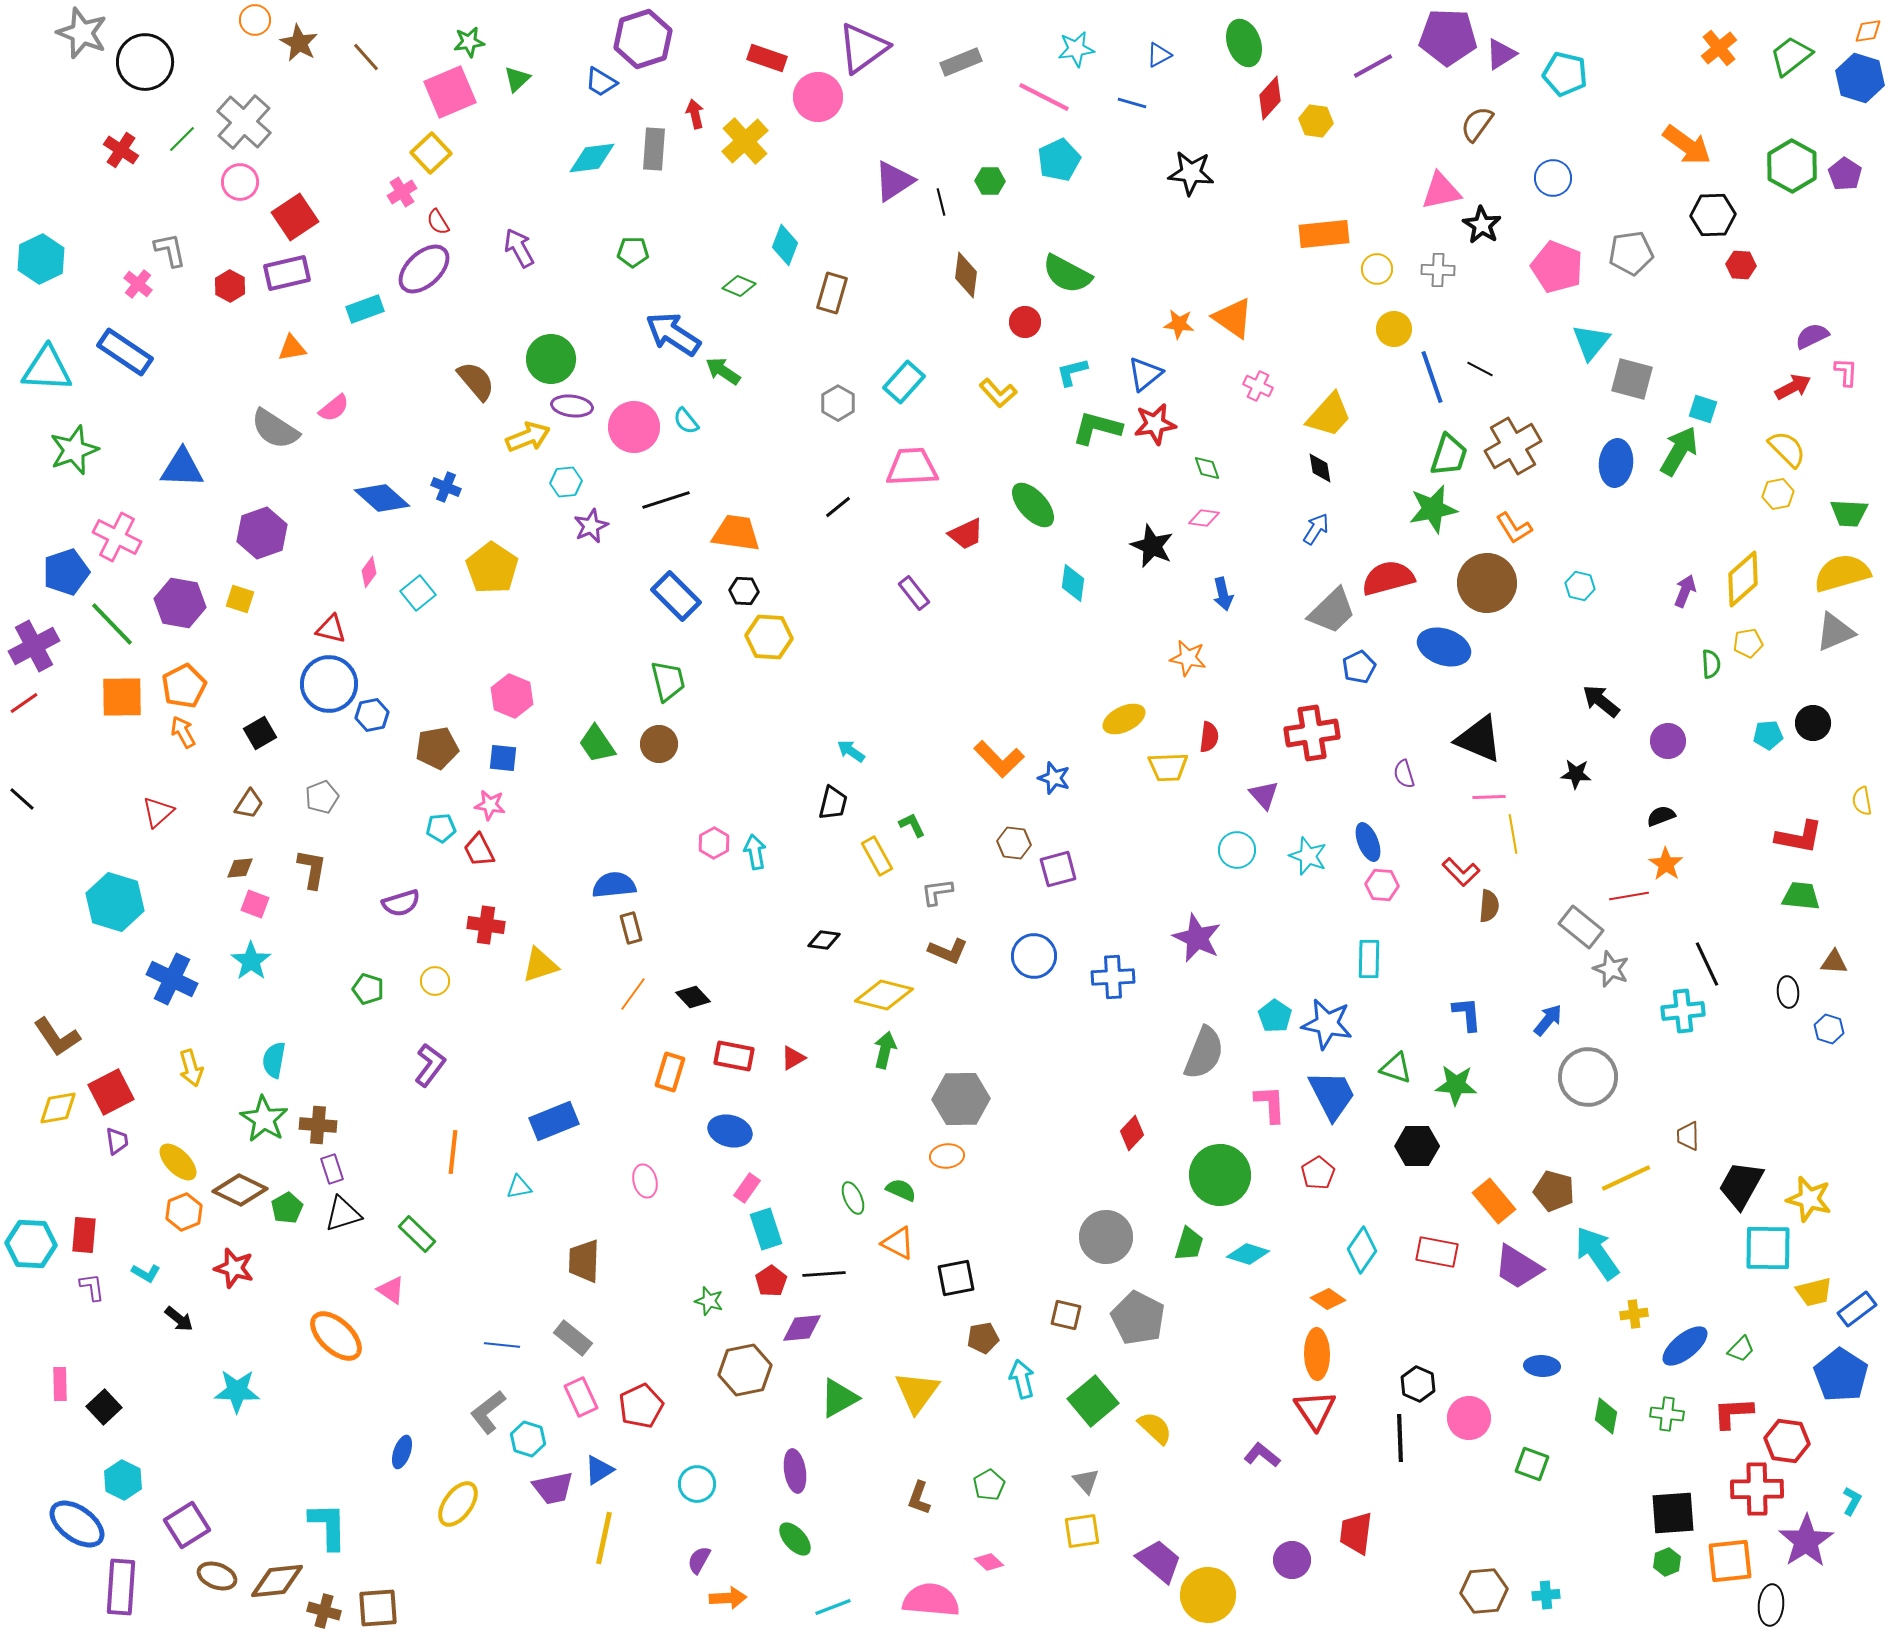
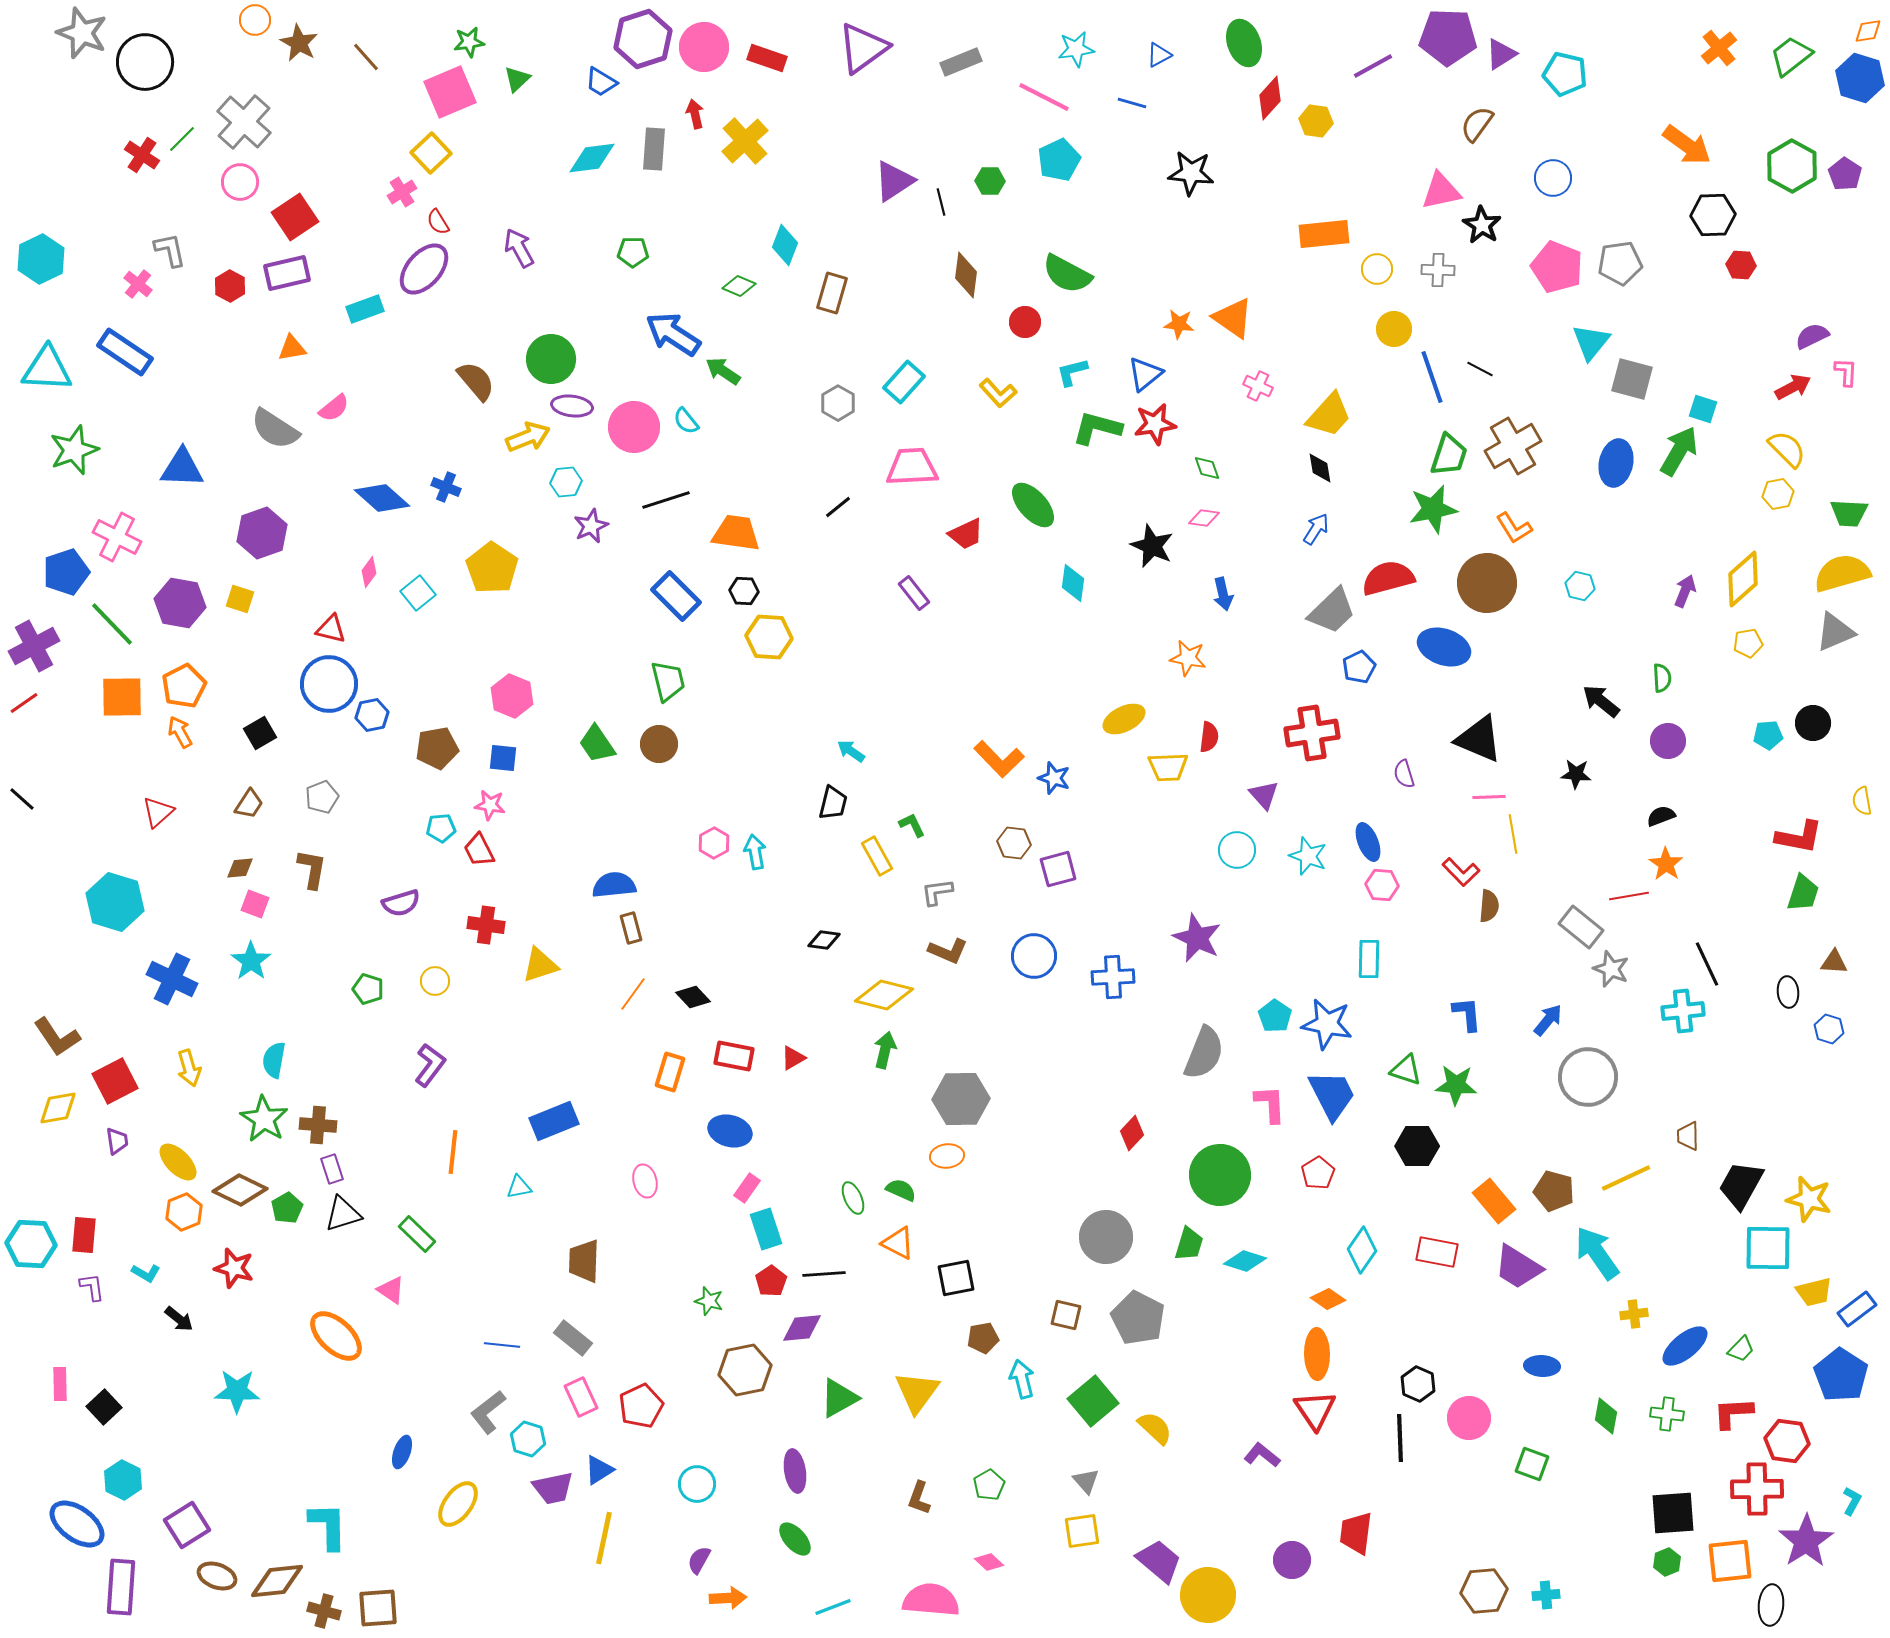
pink circle at (818, 97): moved 114 px left, 50 px up
red cross at (121, 150): moved 21 px right, 5 px down
gray pentagon at (1631, 253): moved 11 px left, 10 px down
purple ellipse at (424, 269): rotated 6 degrees counterclockwise
blue ellipse at (1616, 463): rotated 6 degrees clockwise
green semicircle at (1711, 664): moved 49 px left, 14 px down
orange arrow at (183, 732): moved 3 px left
green trapezoid at (1801, 896): moved 2 px right, 3 px up; rotated 102 degrees clockwise
yellow arrow at (191, 1068): moved 2 px left
green triangle at (1396, 1068): moved 10 px right, 2 px down
red square at (111, 1092): moved 4 px right, 11 px up
cyan diamond at (1248, 1254): moved 3 px left, 7 px down
